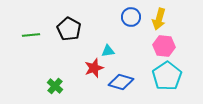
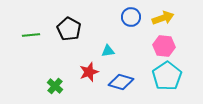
yellow arrow: moved 4 px right, 1 px up; rotated 125 degrees counterclockwise
red star: moved 5 px left, 4 px down
